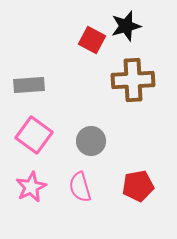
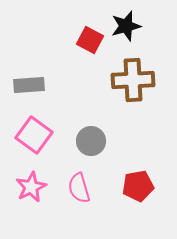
red square: moved 2 px left
pink semicircle: moved 1 px left, 1 px down
